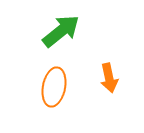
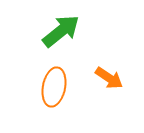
orange arrow: rotated 44 degrees counterclockwise
